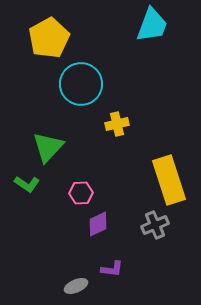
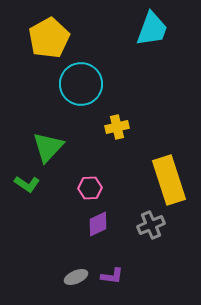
cyan trapezoid: moved 4 px down
yellow cross: moved 3 px down
pink hexagon: moved 9 px right, 5 px up
gray cross: moved 4 px left
purple L-shape: moved 7 px down
gray ellipse: moved 9 px up
